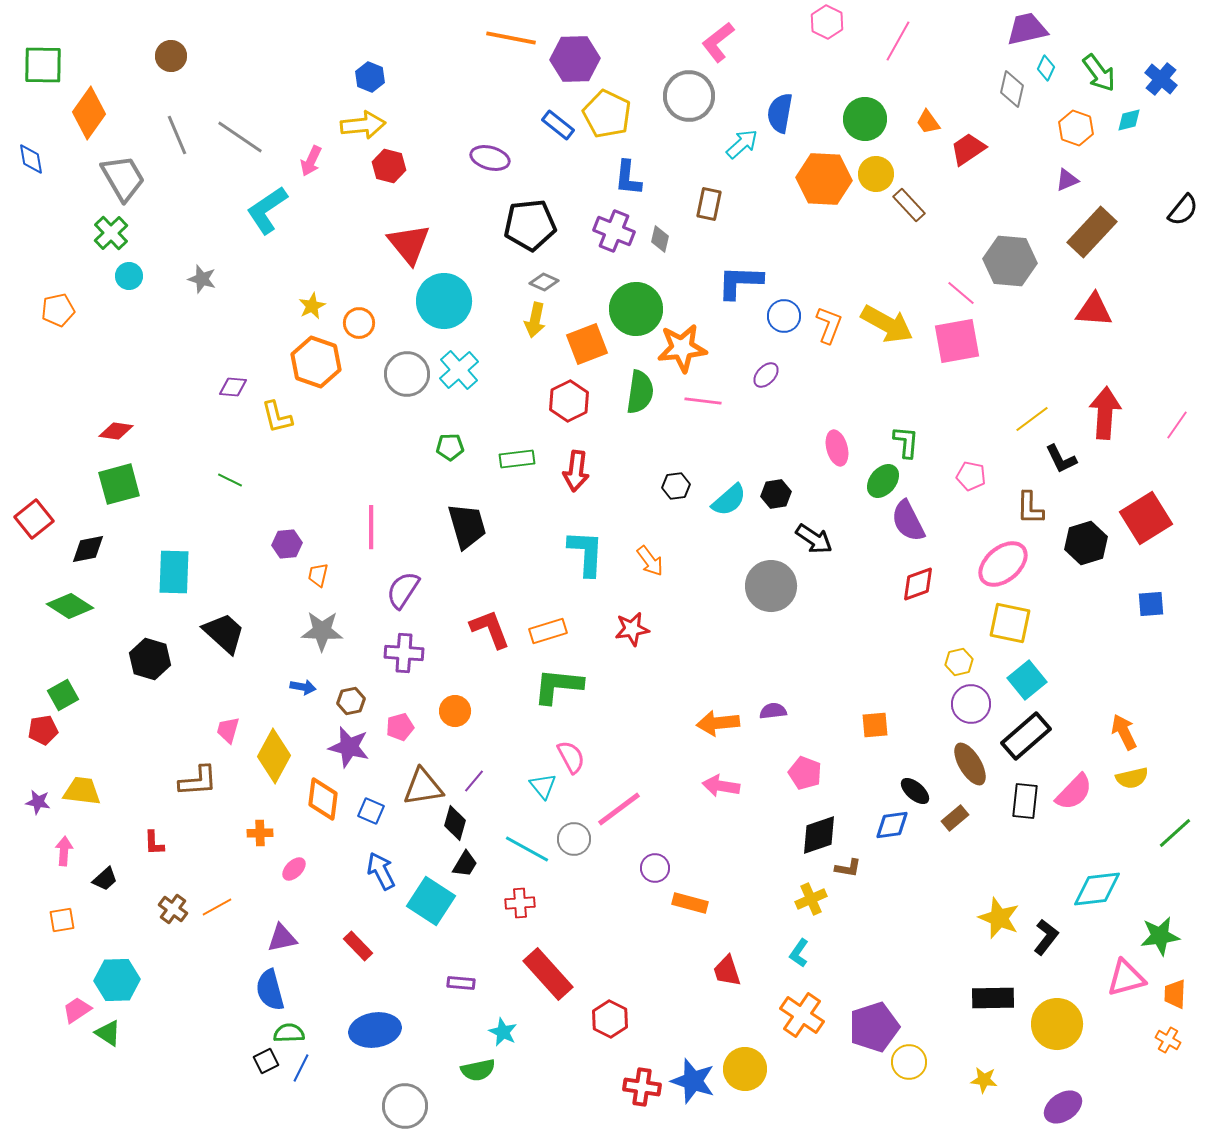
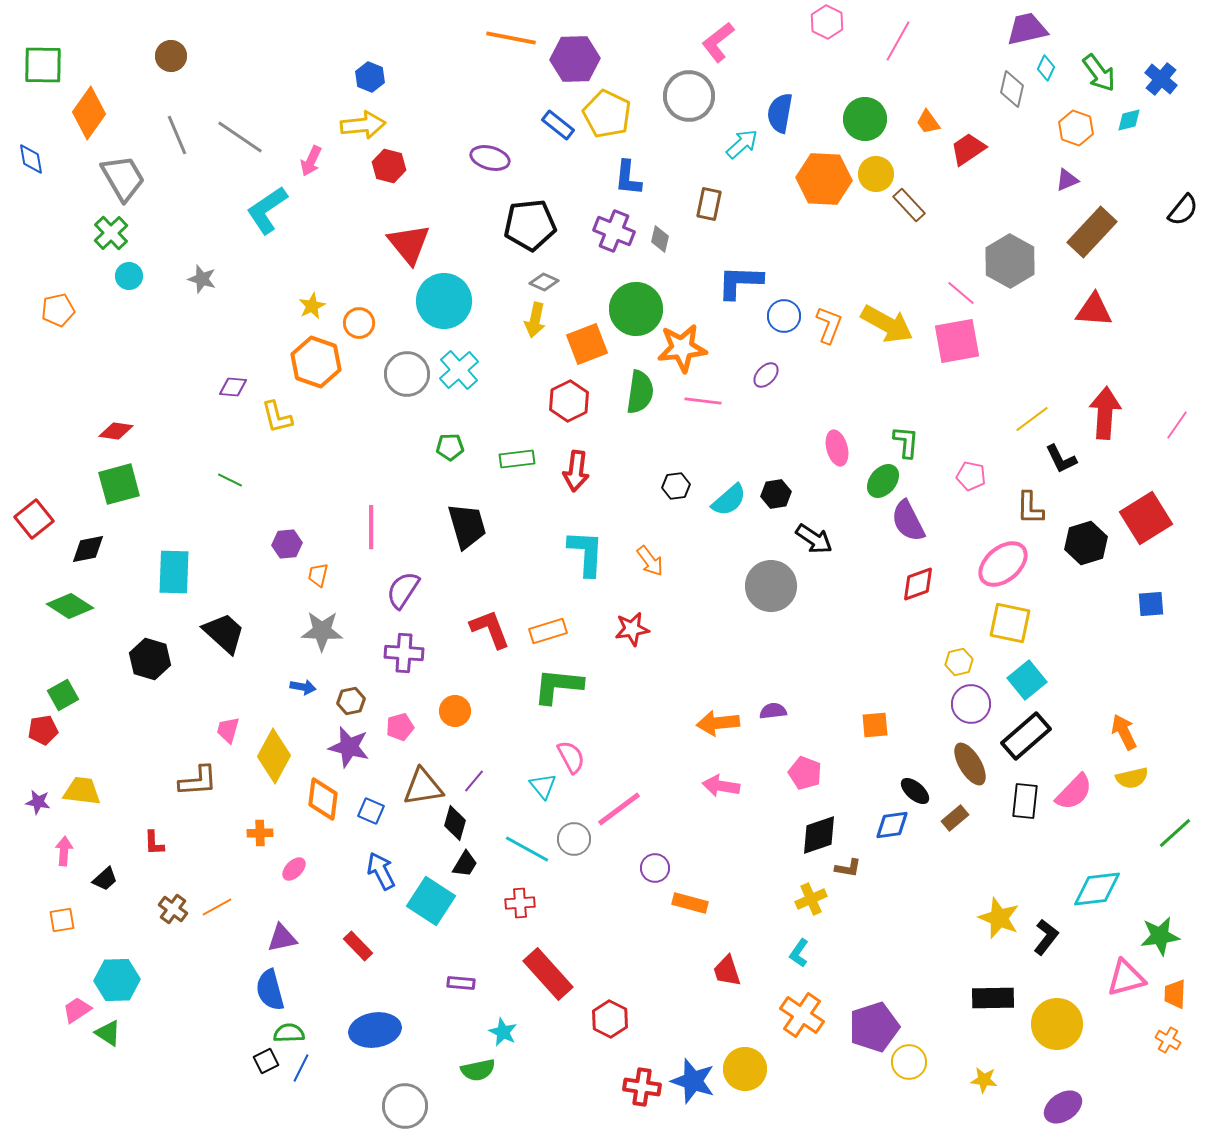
gray hexagon at (1010, 261): rotated 24 degrees clockwise
